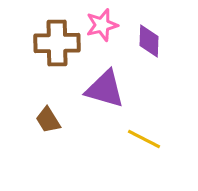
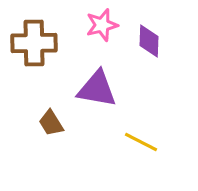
brown cross: moved 23 px left
purple triangle: moved 8 px left; rotated 6 degrees counterclockwise
brown trapezoid: moved 3 px right, 3 px down
yellow line: moved 3 px left, 3 px down
